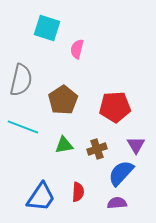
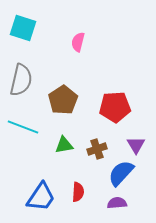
cyan square: moved 24 px left
pink semicircle: moved 1 px right, 7 px up
